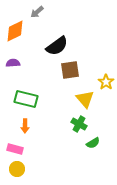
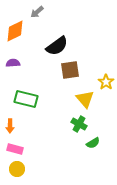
orange arrow: moved 15 px left
